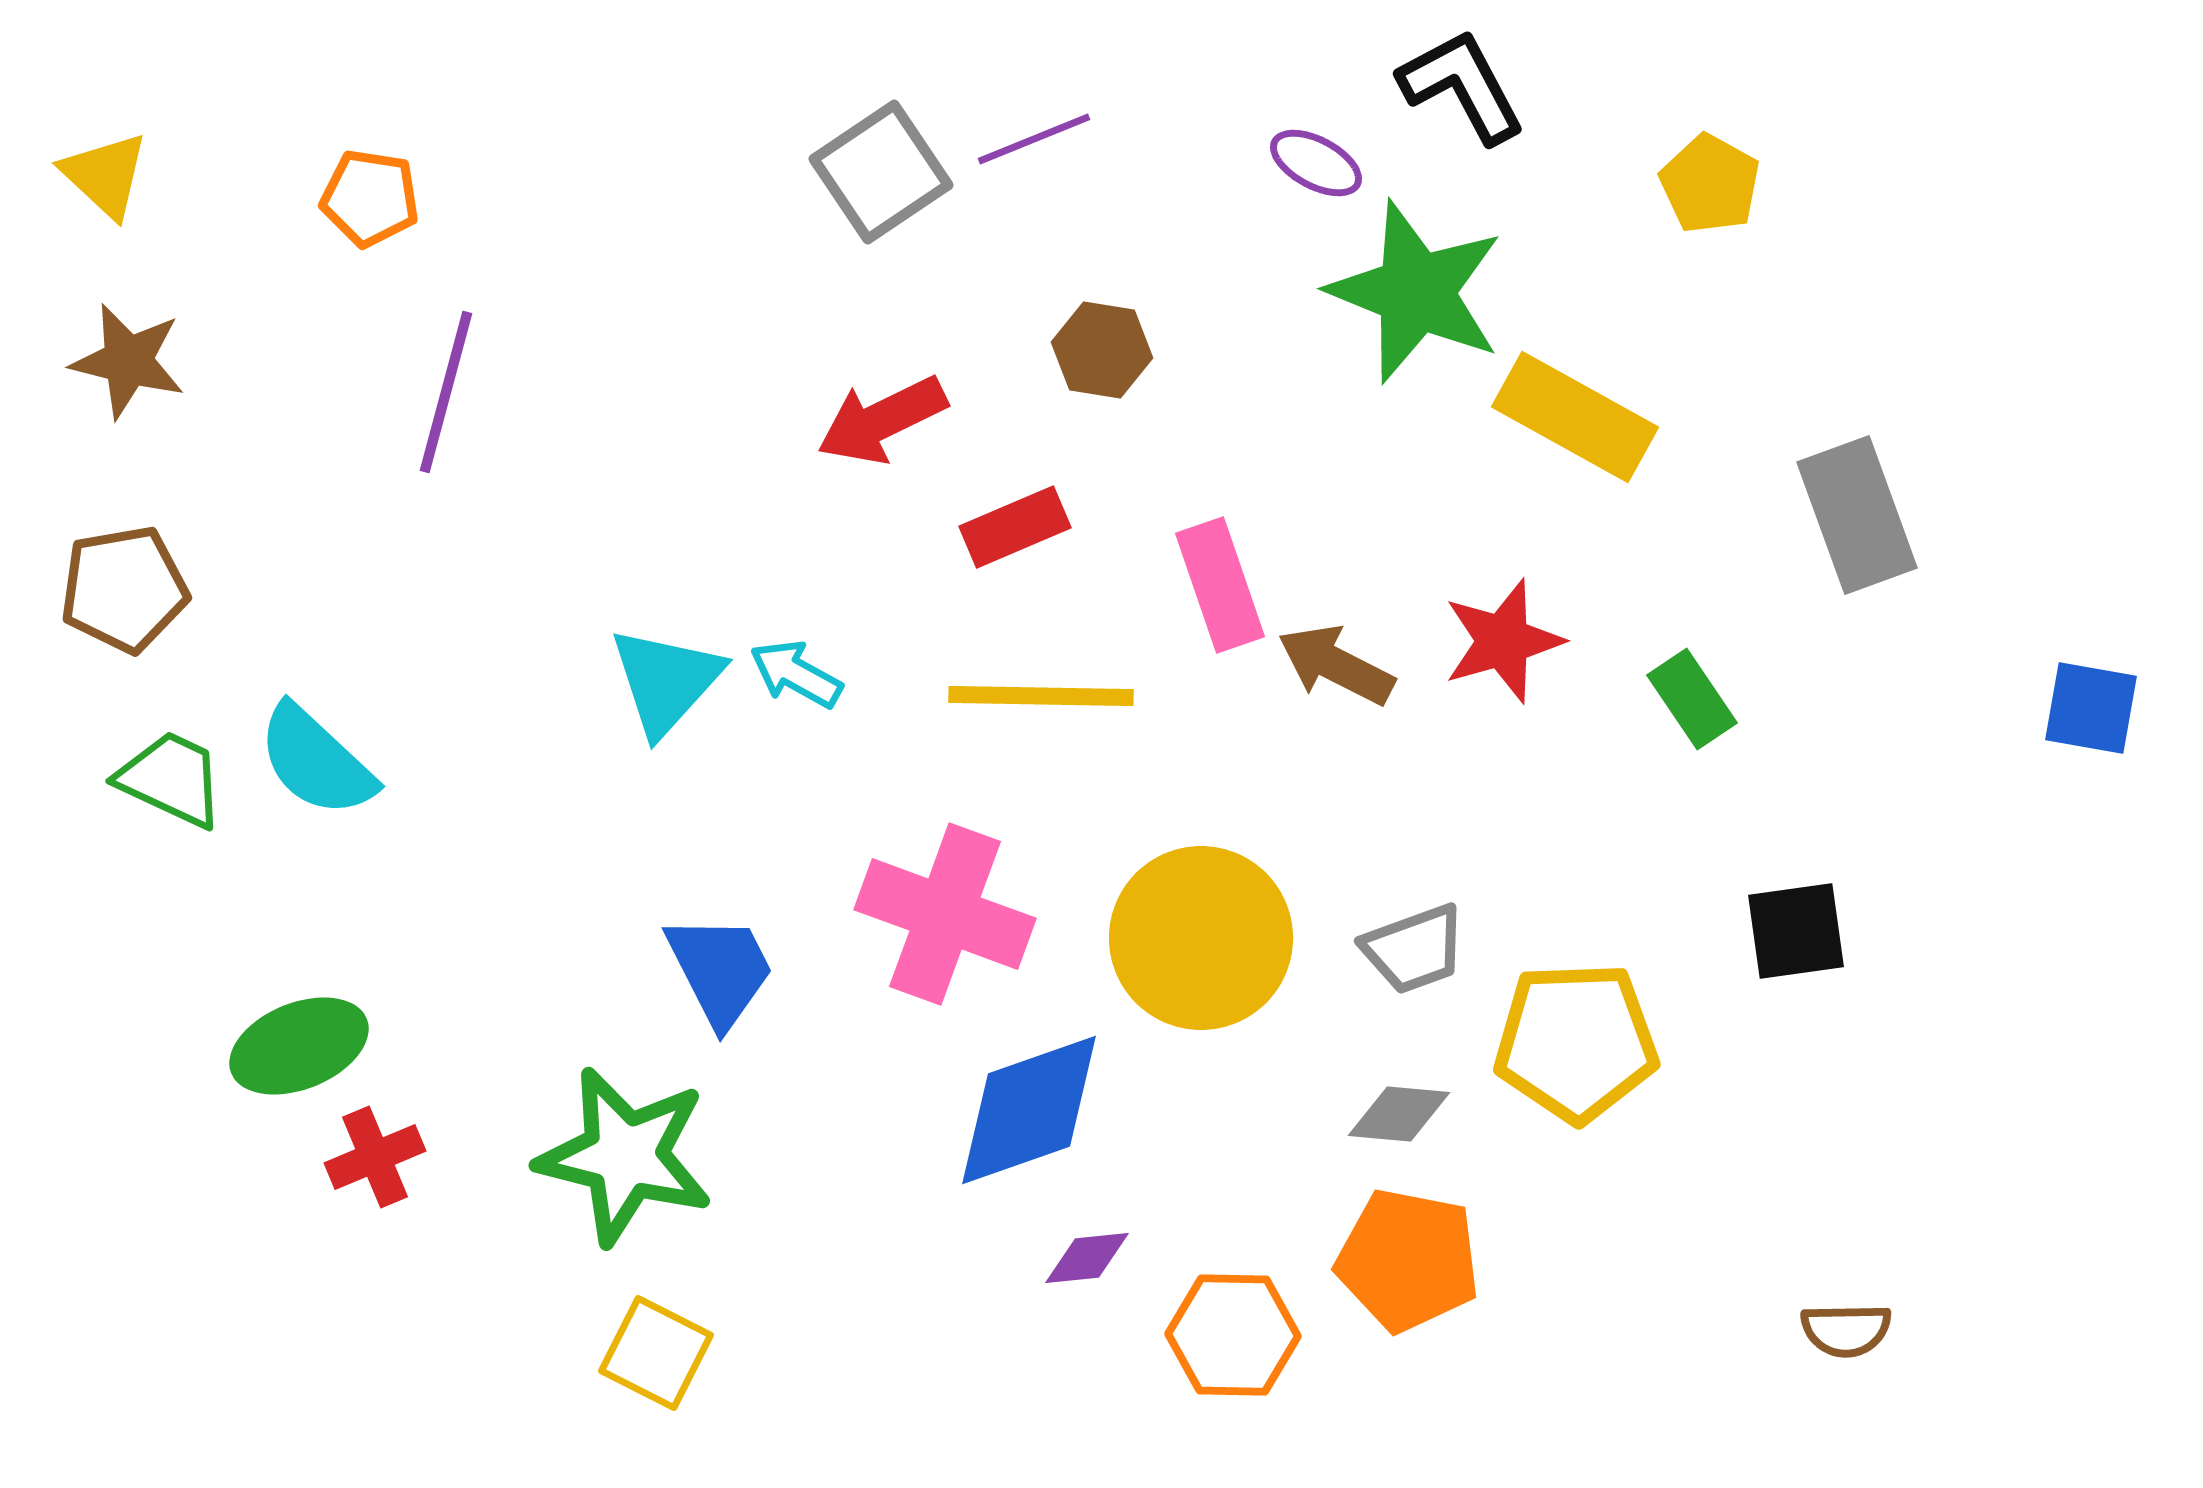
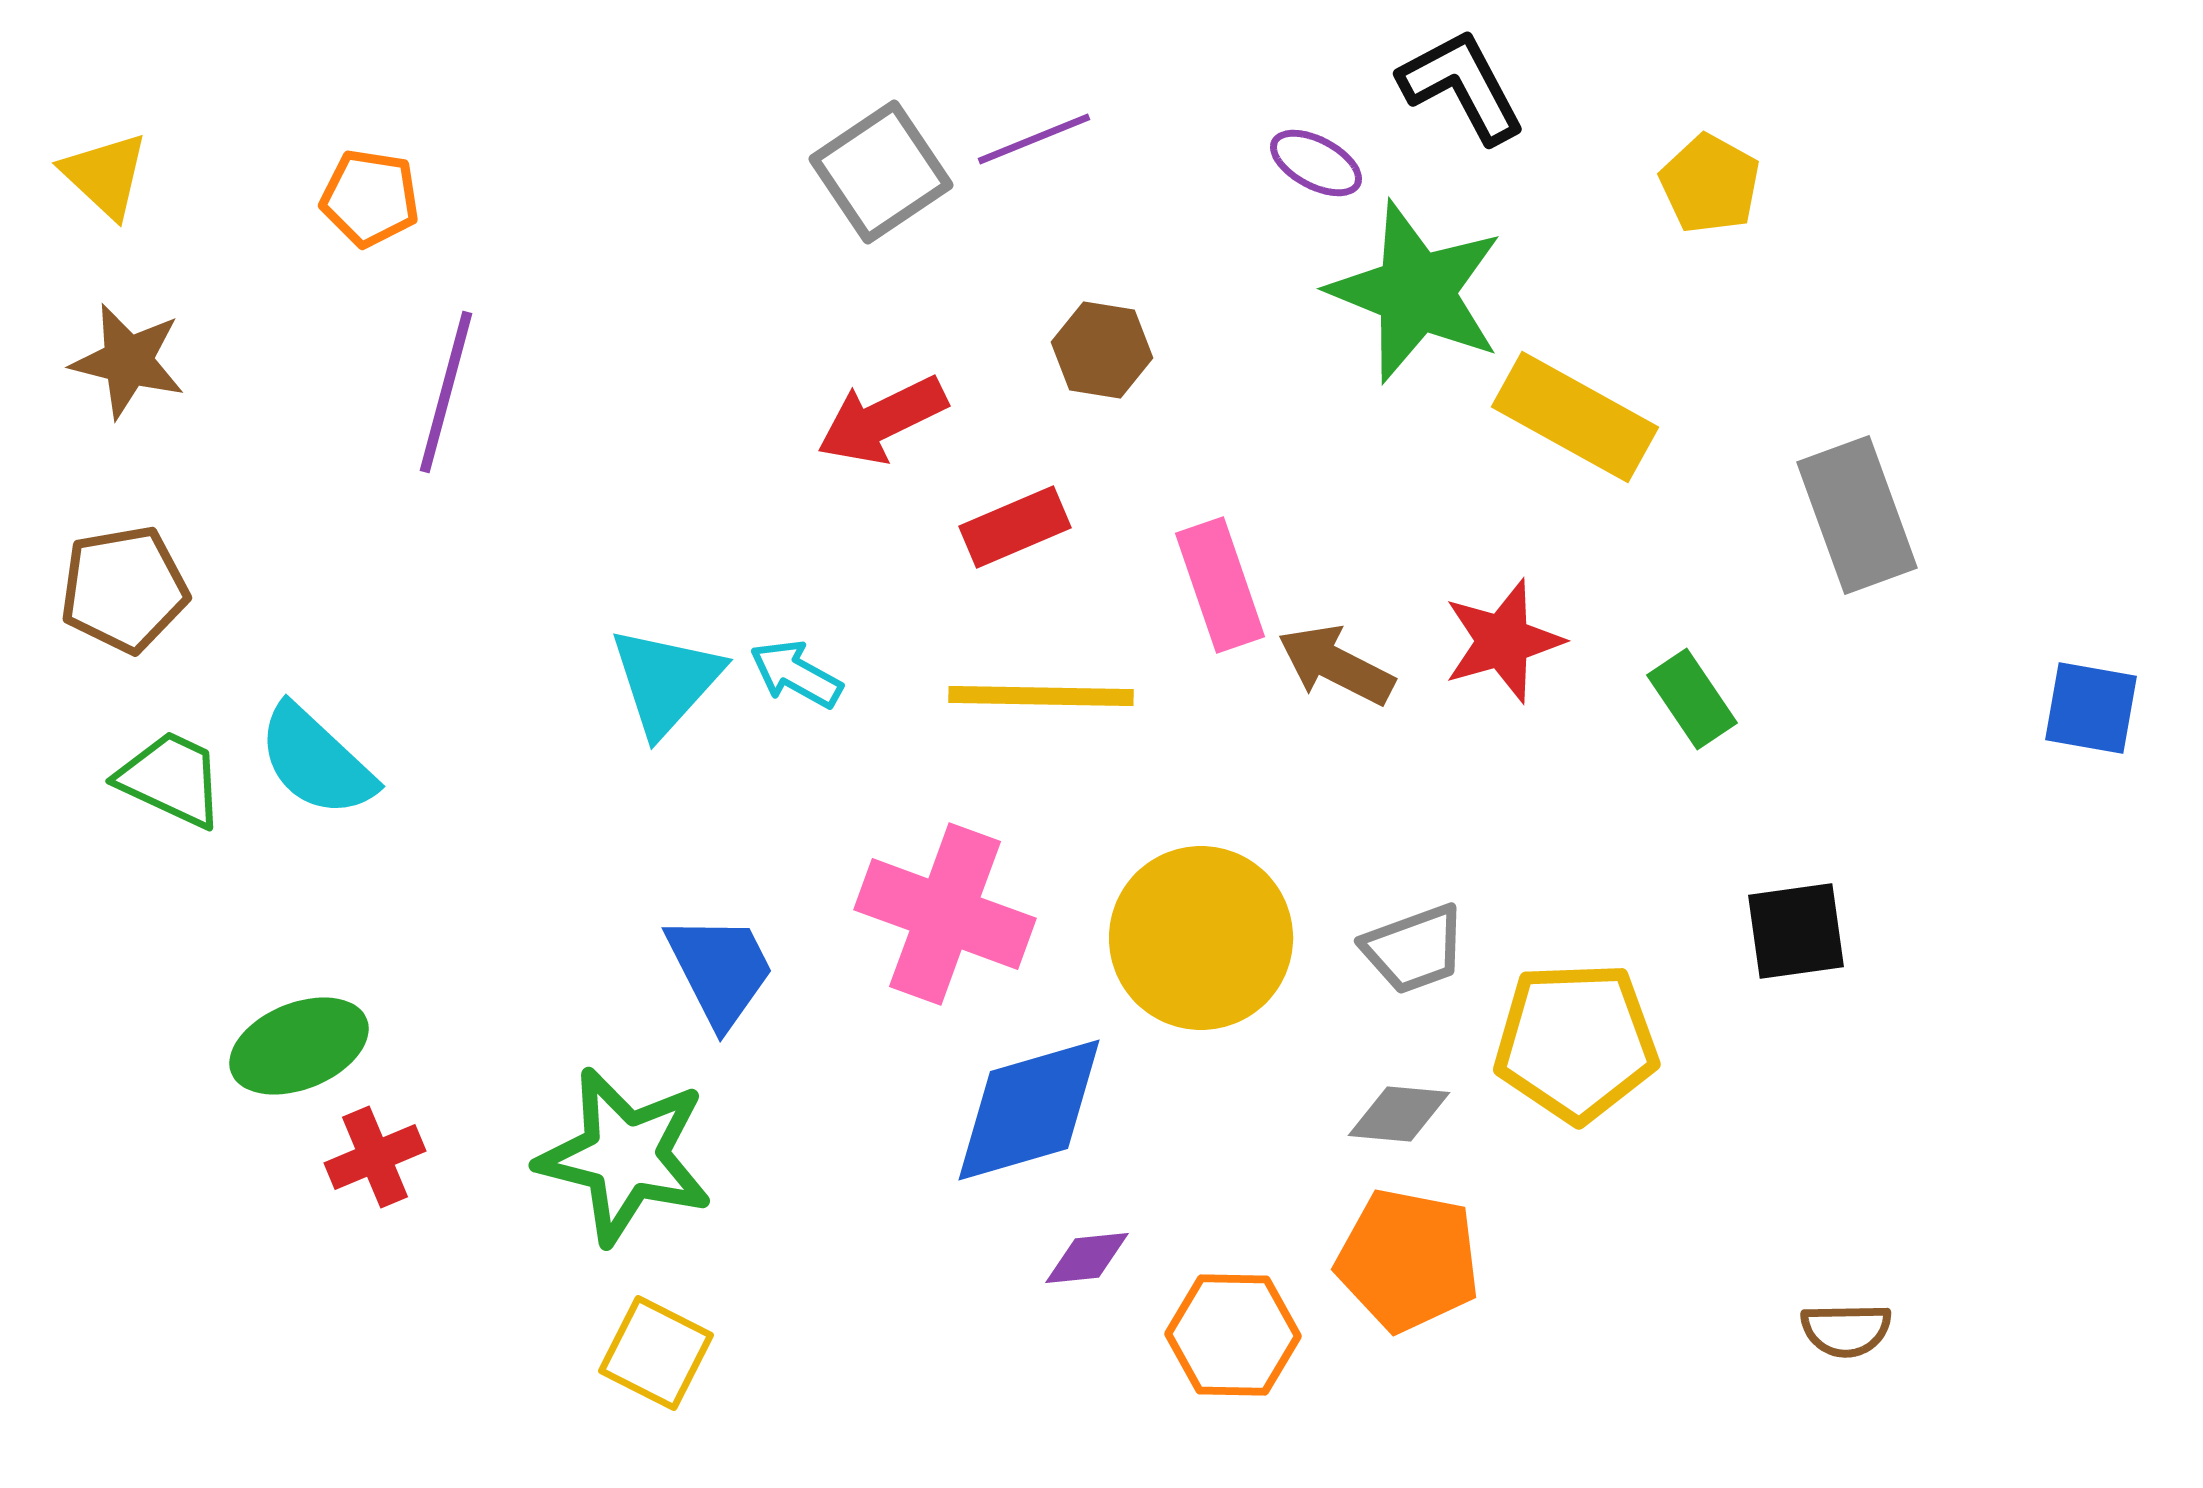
blue diamond at (1029, 1110): rotated 3 degrees clockwise
